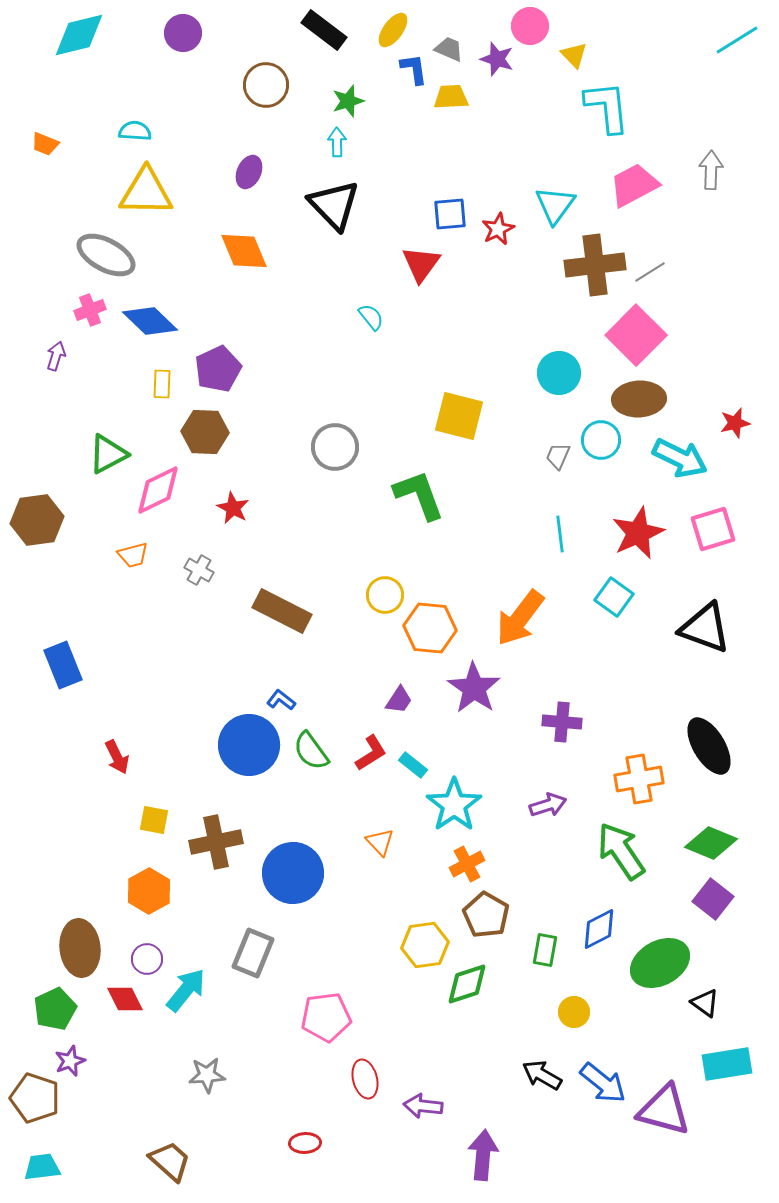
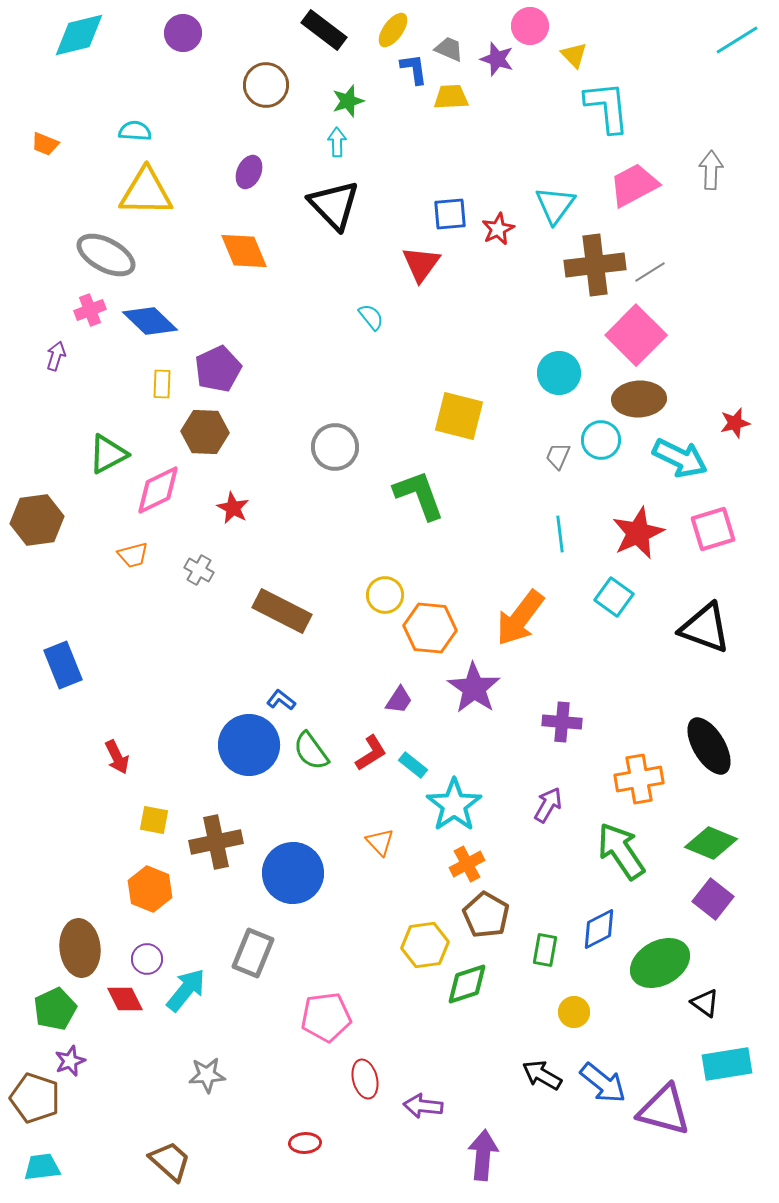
purple arrow at (548, 805): rotated 42 degrees counterclockwise
orange hexagon at (149, 891): moved 1 px right, 2 px up; rotated 9 degrees counterclockwise
